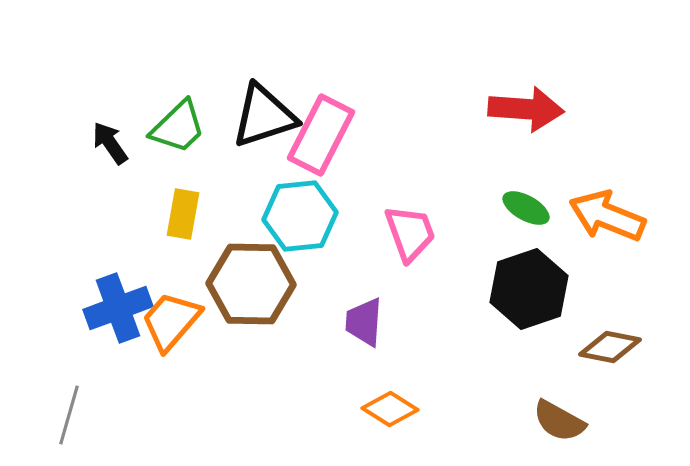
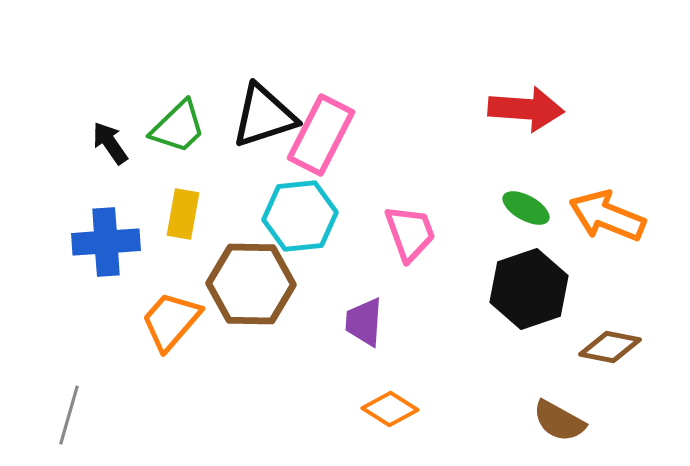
blue cross: moved 12 px left, 66 px up; rotated 16 degrees clockwise
